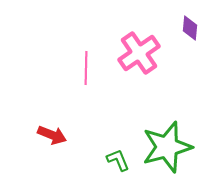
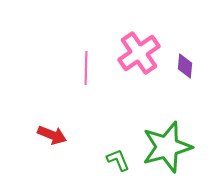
purple diamond: moved 5 px left, 38 px down
